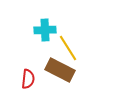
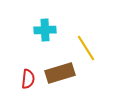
yellow line: moved 18 px right
brown rectangle: moved 3 px down; rotated 44 degrees counterclockwise
